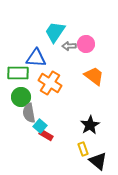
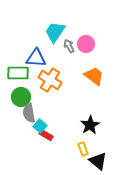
gray arrow: rotated 64 degrees clockwise
orange cross: moved 3 px up
